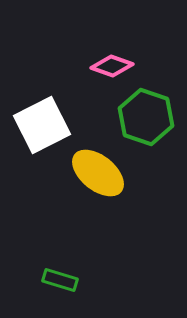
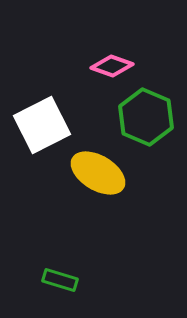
green hexagon: rotated 4 degrees clockwise
yellow ellipse: rotated 8 degrees counterclockwise
